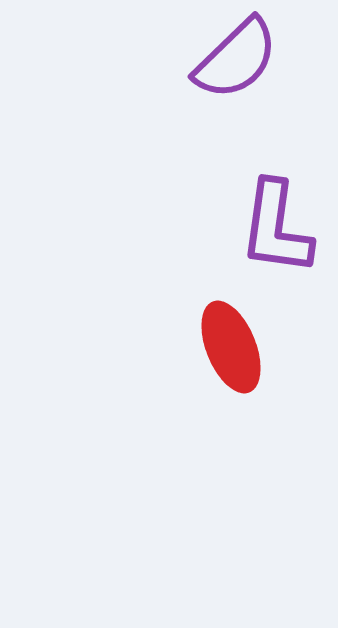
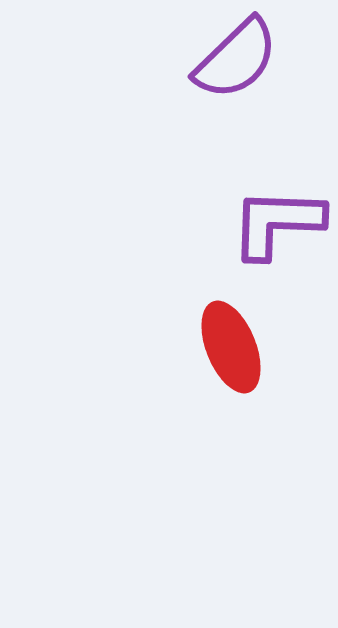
purple L-shape: moved 1 px right, 5 px up; rotated 84 degrees clockwise
